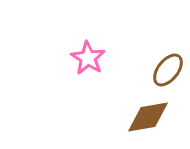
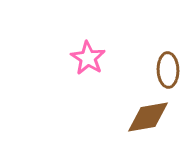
brown ellipse: rotated 40 degrees counterclockwise
